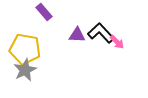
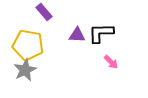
black L-shape: rotated 48 degrees counterclockwise
pink arrow: moved 6 px left, 20 px down
yellow pentagon: moved 3 px right, 4 px up
